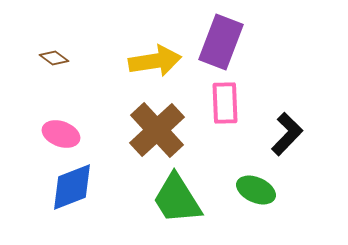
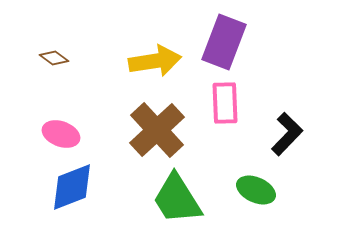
purple rectangle: moved 3 px right
